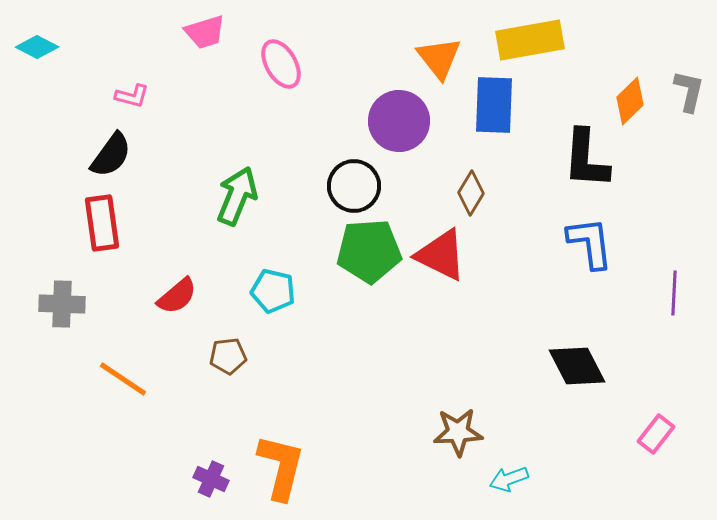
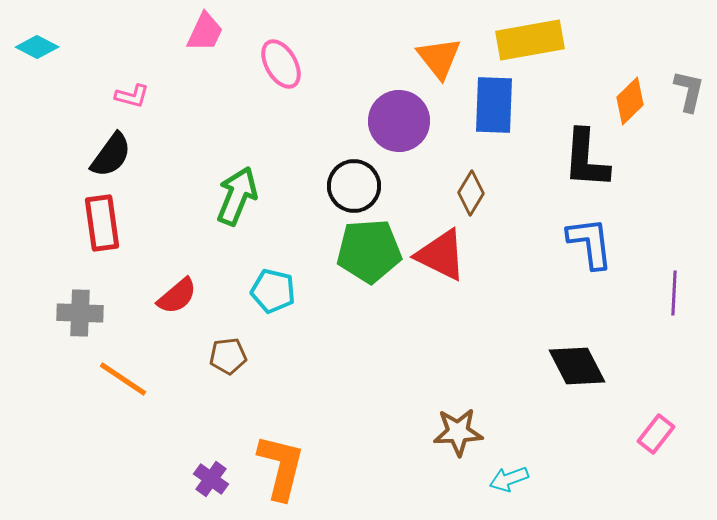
pink trapezoid: rotated 48 degrees counterclockwise
gray cross: moved 18 px right, 9 px down
purple cross: rotated 12 degrees clockwise
